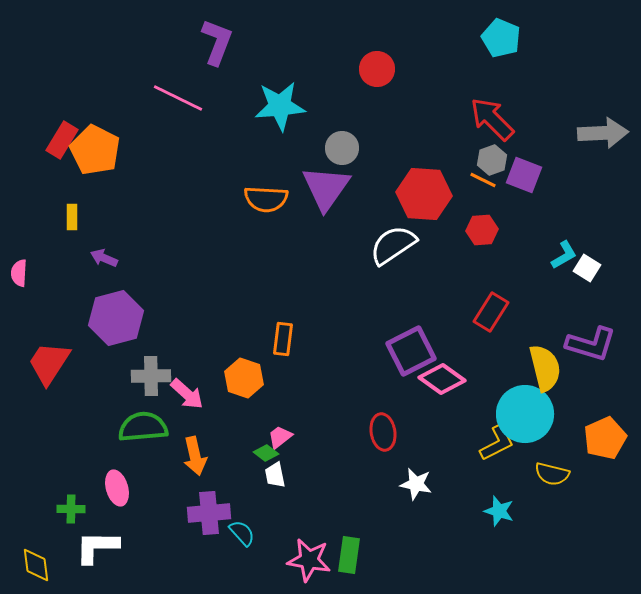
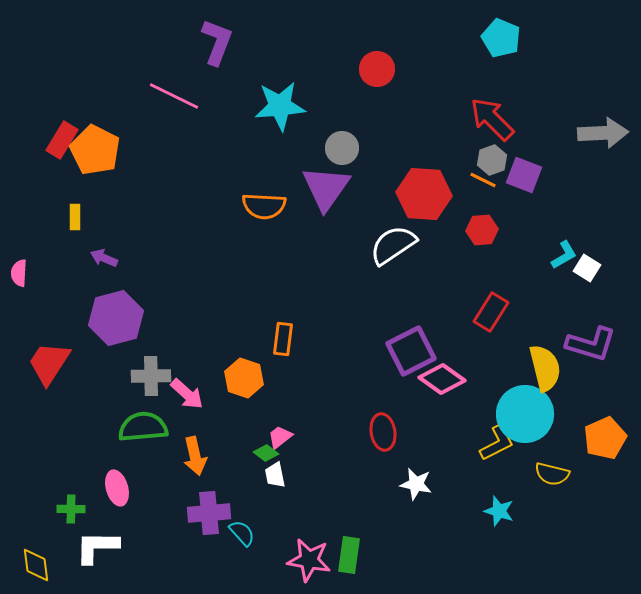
pink line at (178, 98): moved 4 px left, 2 px up
orange semicircle at (266, 199): moved 2 px left, 7 px down
yellow rectangle at (72, 217): moved 3 px right
